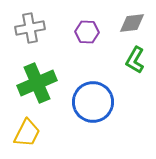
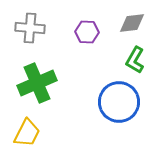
gray cross: rotated 16 degrees clockwise
blue circle: moved 26 px right
